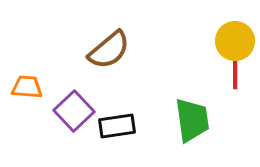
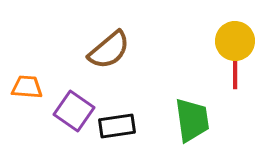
purple square: rotated 12 degrees counterclockwise
